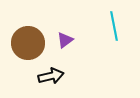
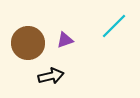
cyan line: rotated 56 degrees clockwise
purple triangle: rotated 18 degrees clockwise
